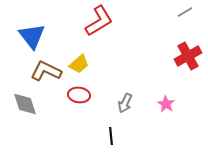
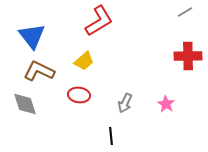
red cross: rotated 28 degrees clockwise
yellow trapezoid: moved 5 px right, 3 px up
brown L-shape: moved 7 px left
